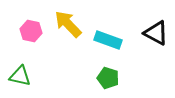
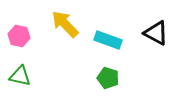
yellow arrow: moved 3 px left
pink hexagon: moved 12 px left, 5 px down
